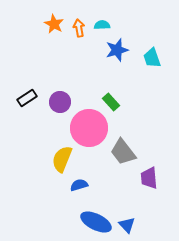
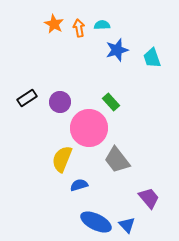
gray trapezoid: moved 6 px left, 8 px down
purple trapezoid: moved 20 px down; rotated 145 degrees clockwise
